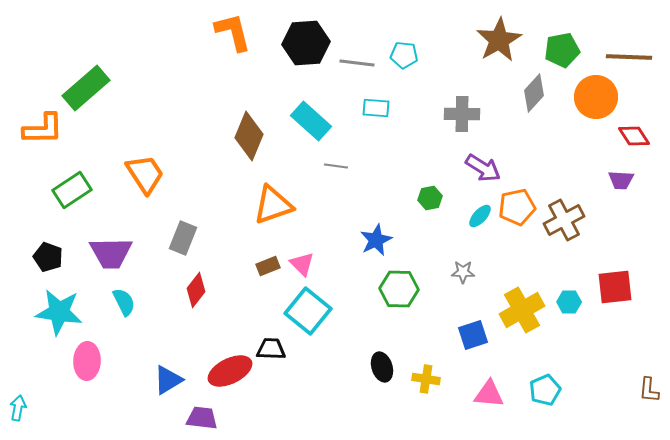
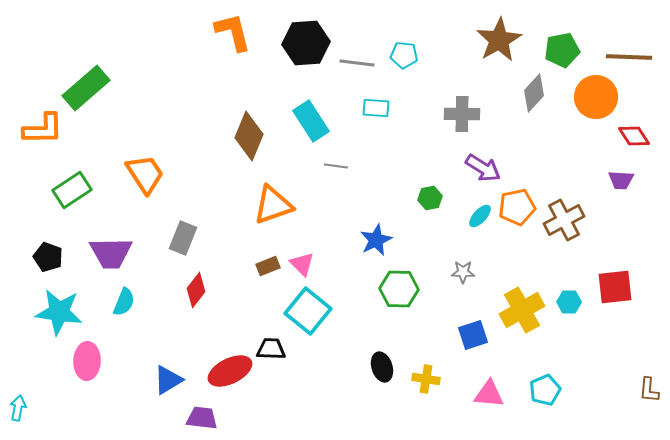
cyan rectangle at (311, 121): rotated 15 degrees clockwise
cyan semicircle at (124, 302): rotated 48 degrees clockwise
